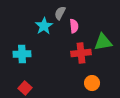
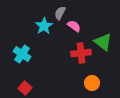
pink semicircle: rotated 48 degrees counterclockwise
green triangle: rotated 48 degrees clockwise
cyan cross: rotated 36 degrees clockwise
